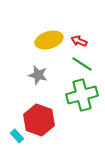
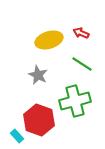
red arrow: moved 2 px right, 8 px up
gray star: rotated 12 degrees clockwise
green cross: moved 7 px left, 6 px down
